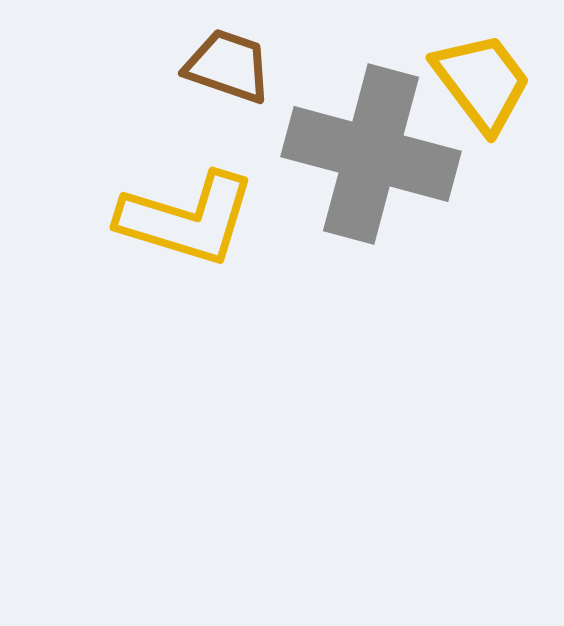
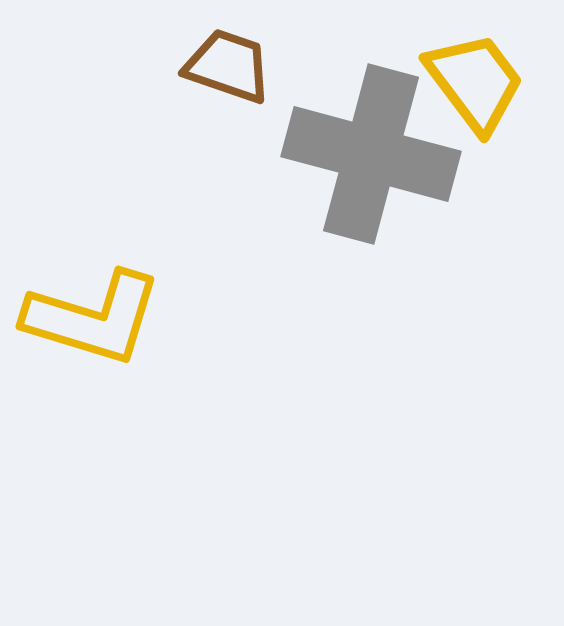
yellow trapezoid: moved 7 px left
yellow L-shape: moved 94 px left, 99 px down
